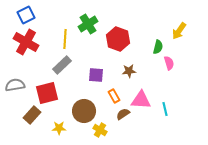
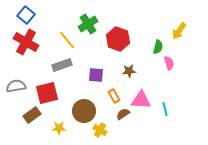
blue square: rotated 24 degrees counterclockwise
yellow line: moved 2 px right, 1 px down; rotated 42 degrees counterclockwise
gray rectangle: rotated 24 degrees clockwise
gray semicircle: moved 1 px right, 1 px down
brown rectangle: rotated 12 degrees clockwise
